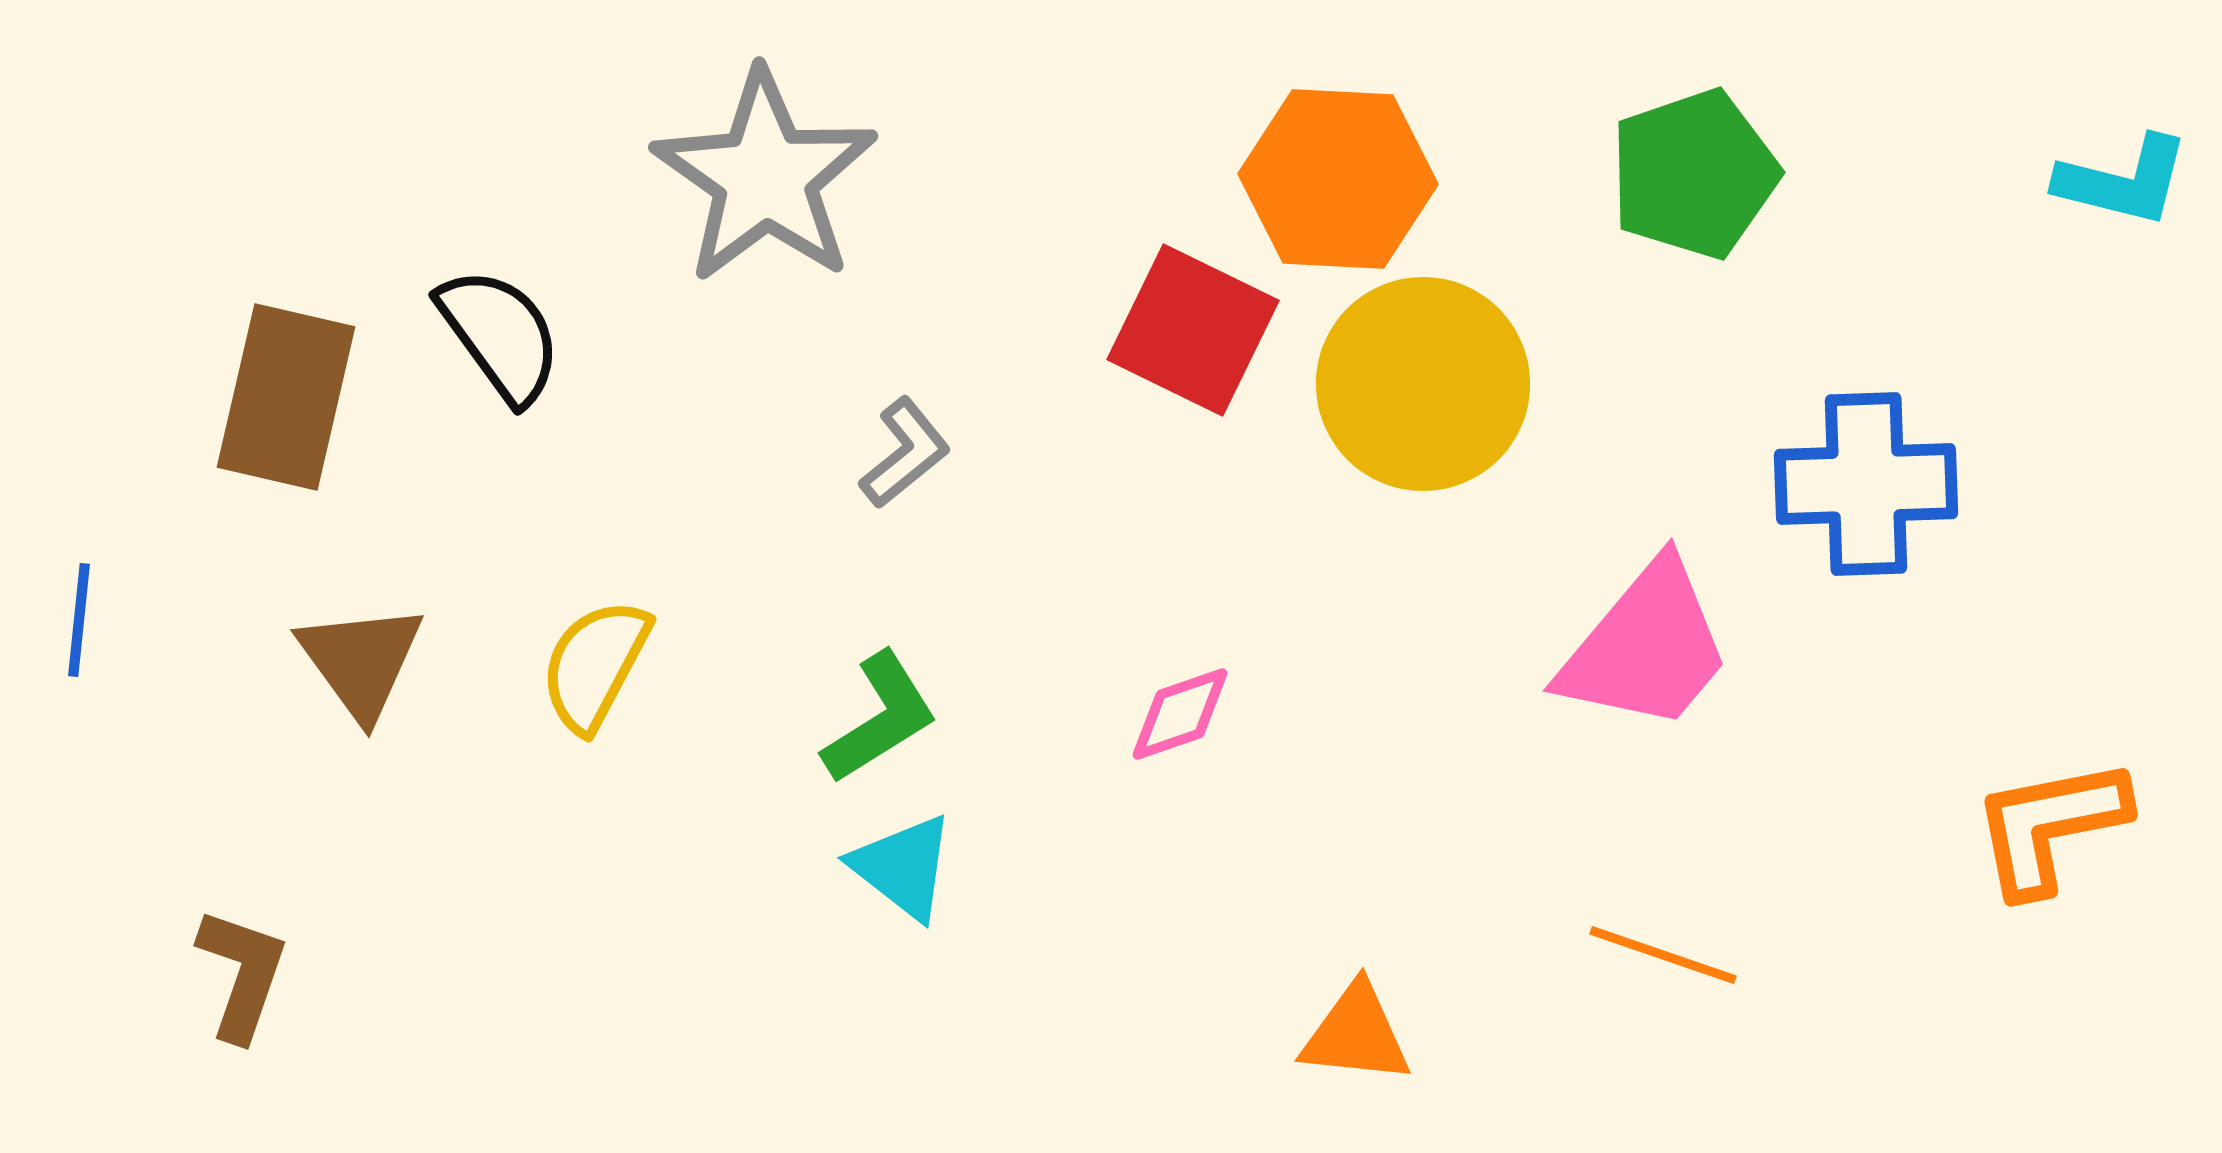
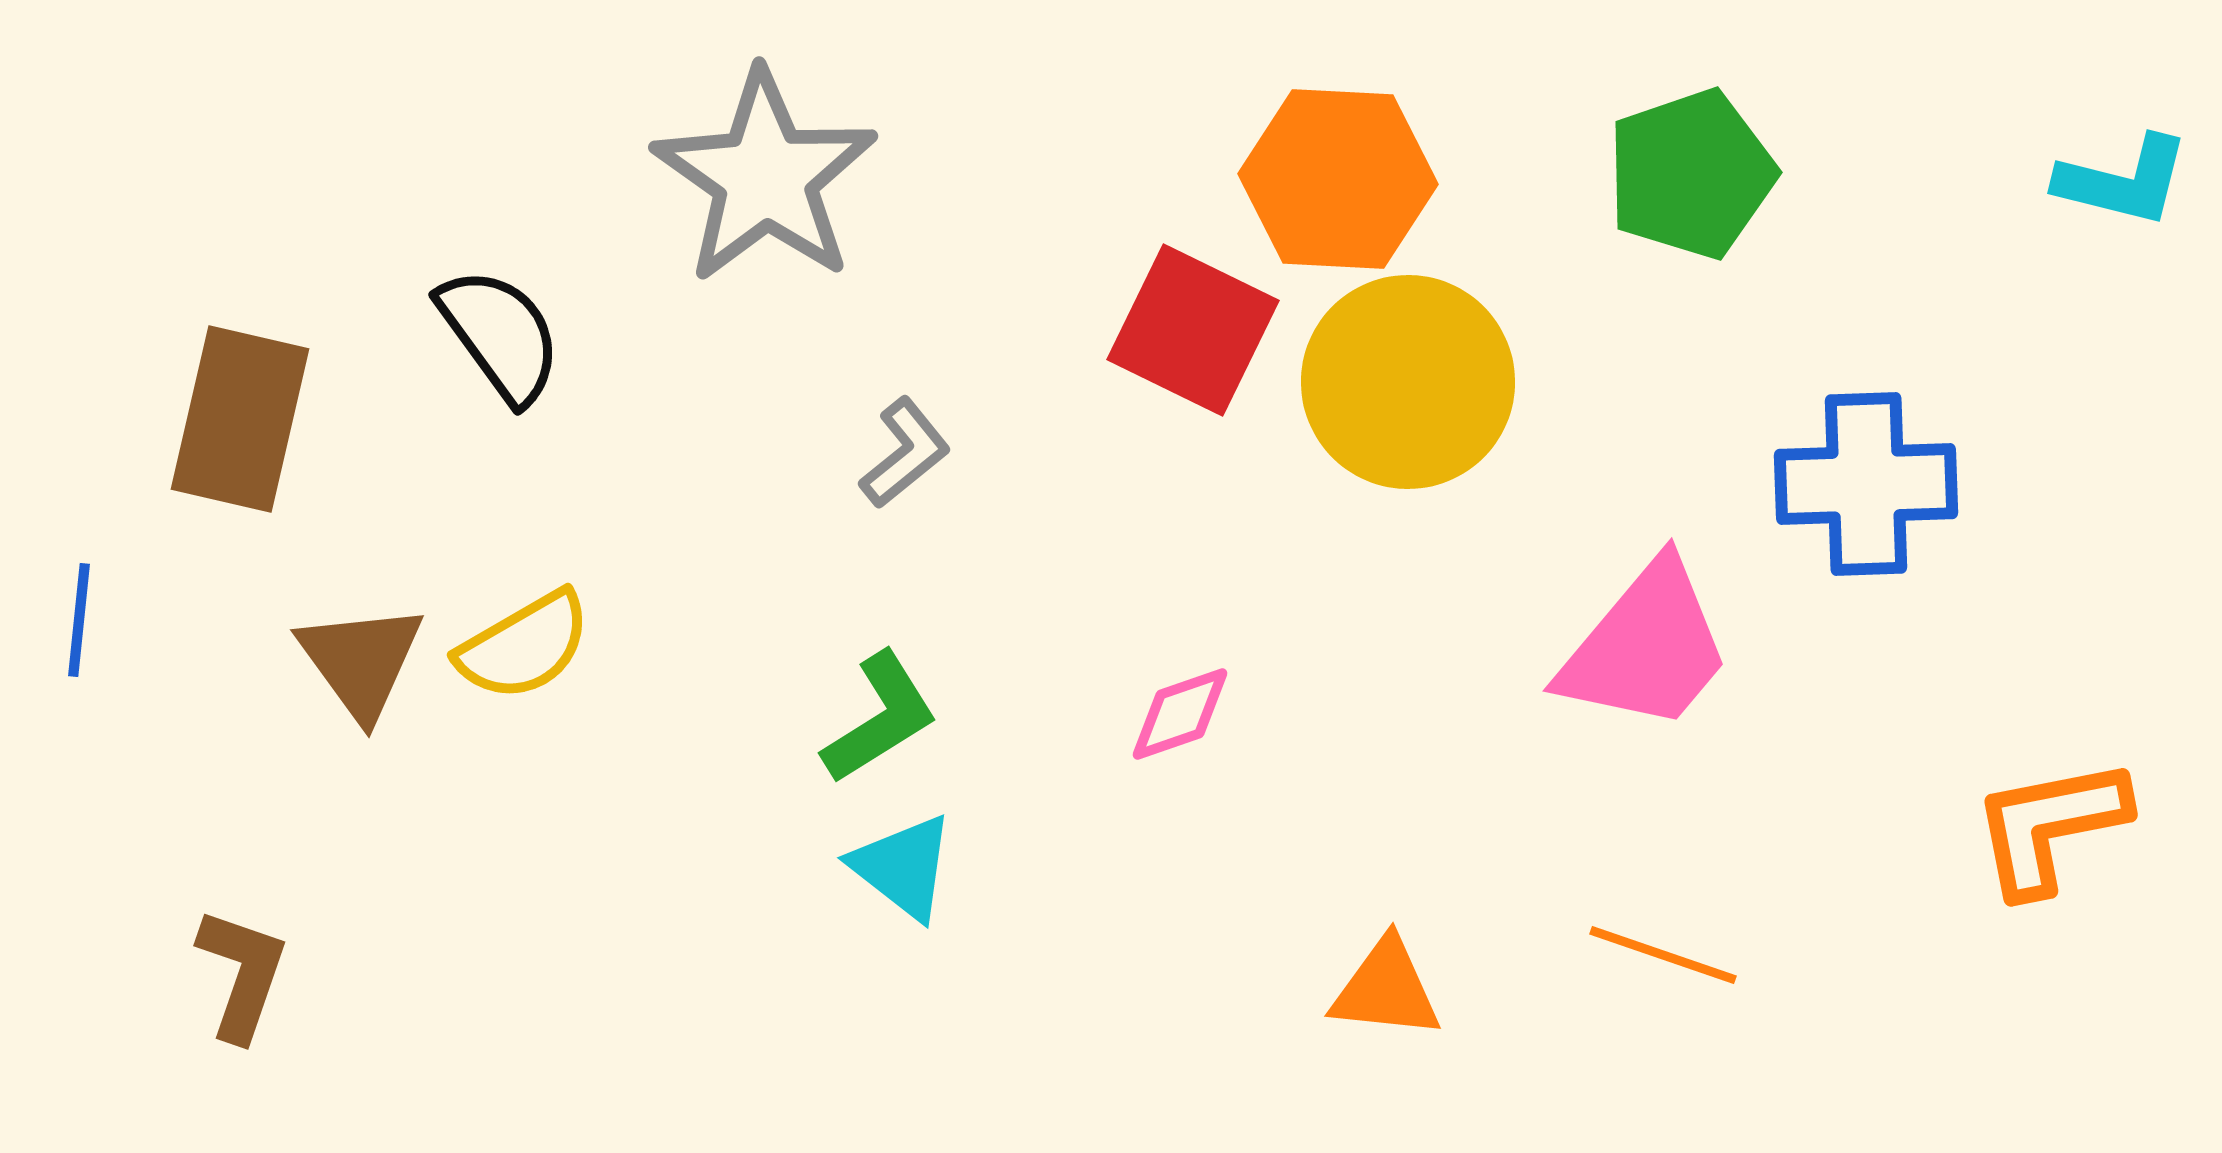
green pentagon: moved 3 px left
yellow circle: moved 15 px left, 2 px up
brown rectangle: moved 46 px left, 22 px down
yellow semicircle: moved 71 px left, 19 px up; rotated 148 degrees counterclockwise
orange triangle: moved 30 px right, 45 px up
